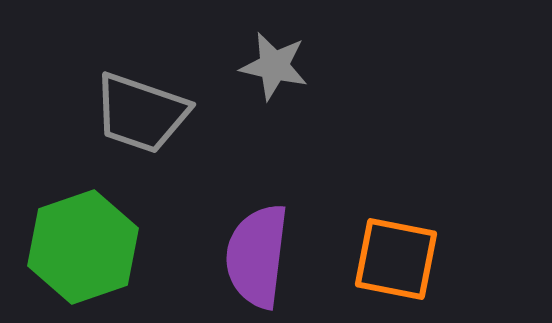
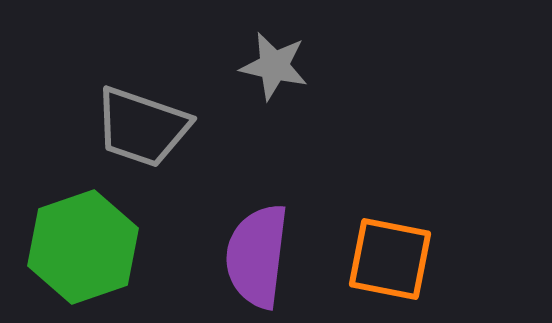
gray trapezoid: moved 1 px right, 14 px down
orange square: moved 6 px left
